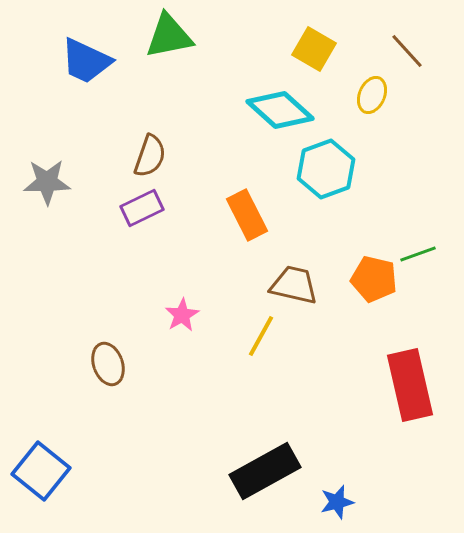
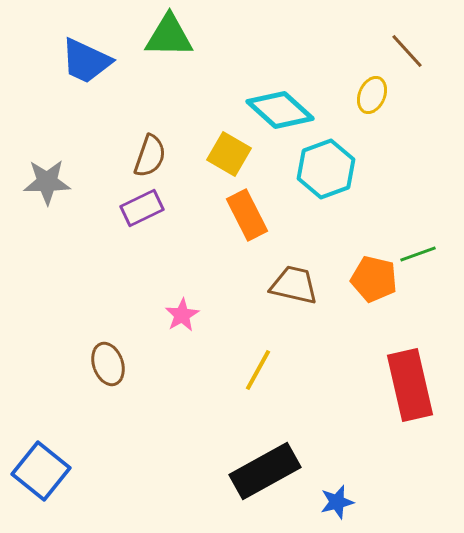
green triangle: rotated 12 degrees clockwise
yellow square: moved 85 px left, 105 px down
yellow line: moved 3 px left, 34 px down
